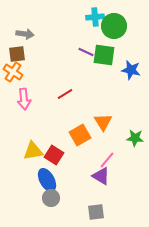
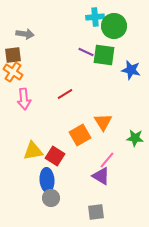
brown square: moved 4 px left, 1 px down
red square: moved 1 px right, 1 px down
blue ellipse: rotated 25 degrees clockwise
